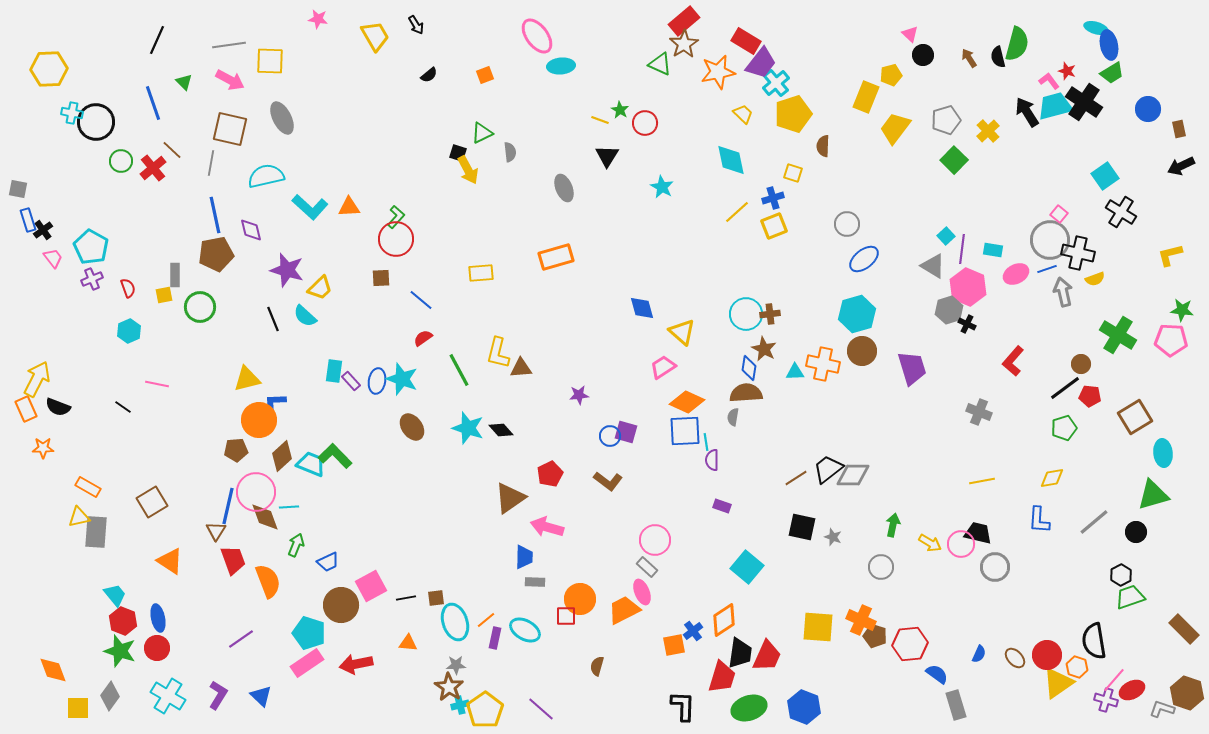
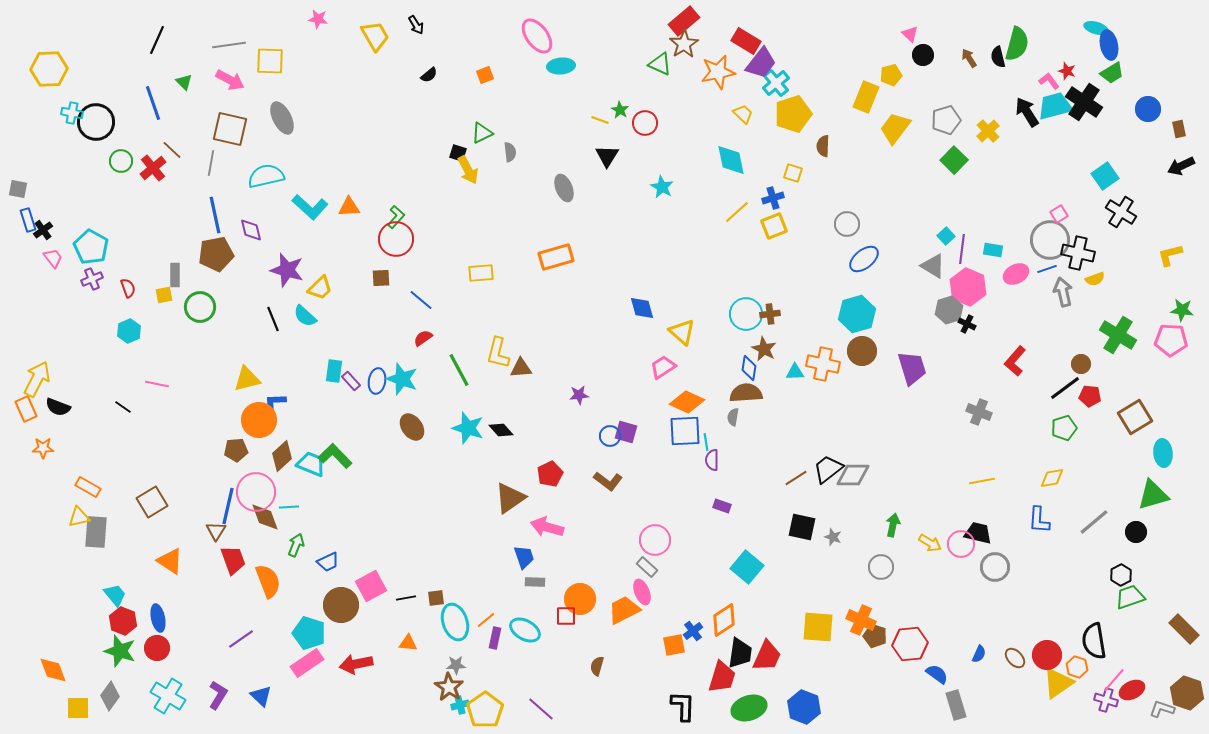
pink square at (1059, 214): rotated 18 degrees clockwise
red L-shape at (1013, 361): moved 2 px right
blue trapezoid at (524, 557): rotated 20 degrees counterclockwise
